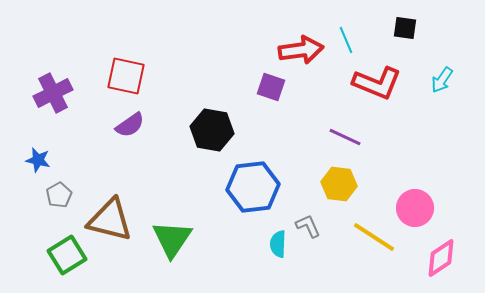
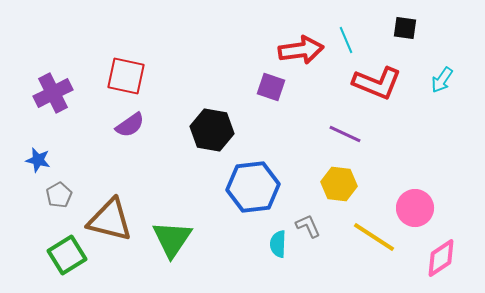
purple line: moved 3 px up
